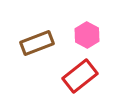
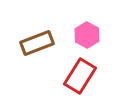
red rectangle: rotated 20 degrees counterclockwise
